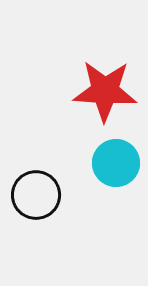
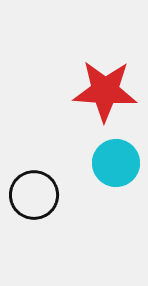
black circle: moved 2 px left
